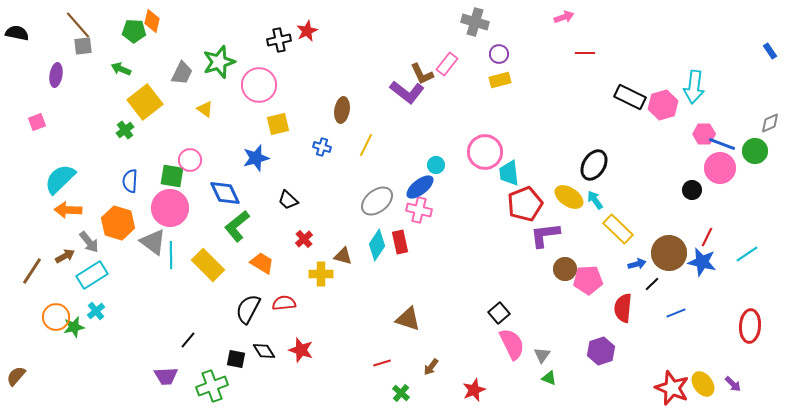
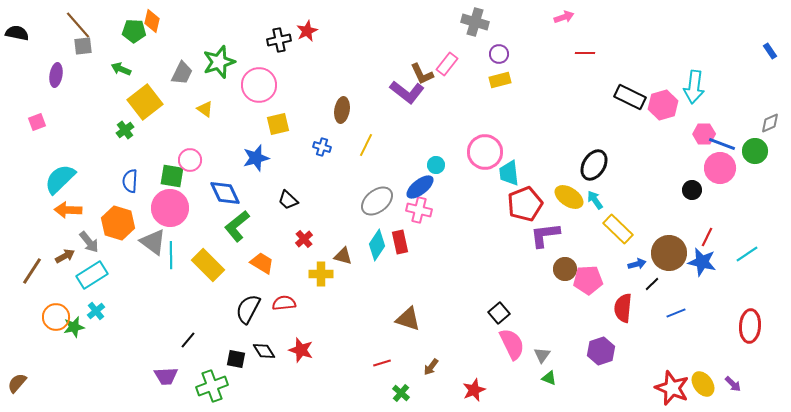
brown semicircle at (16, 376): moved 1 px right, 7 px down
